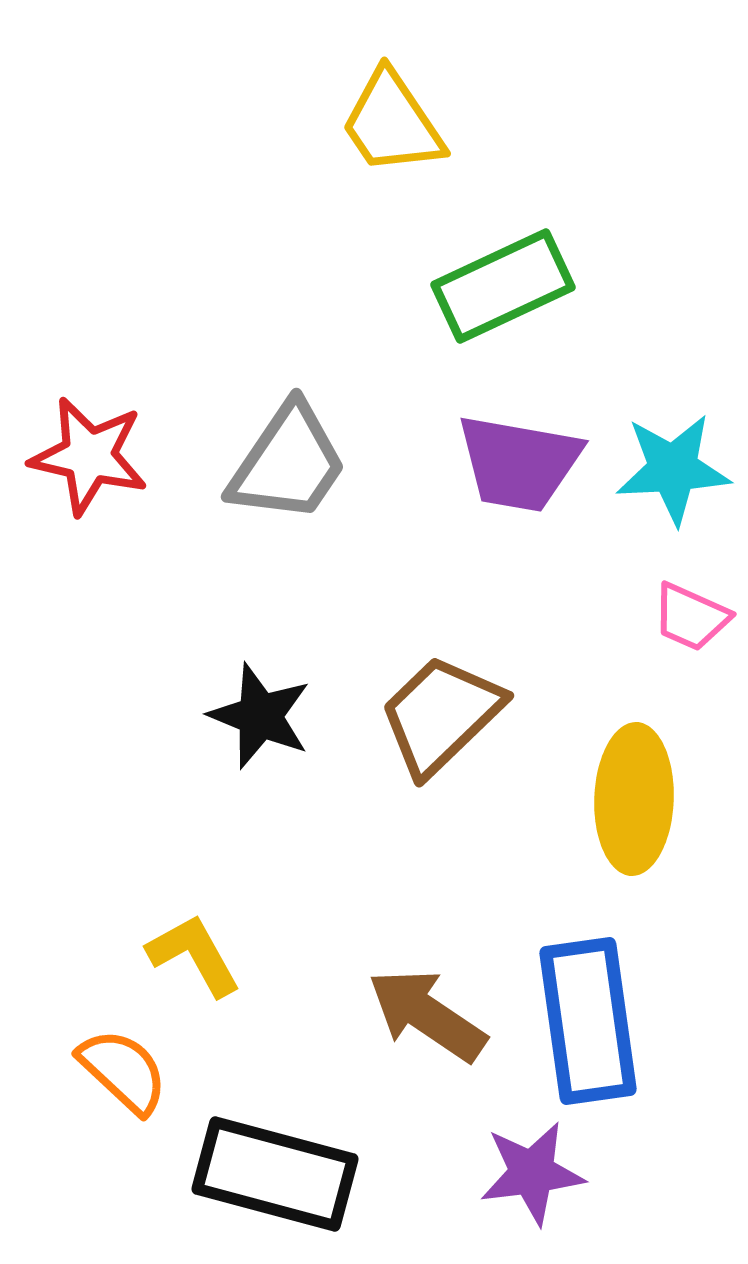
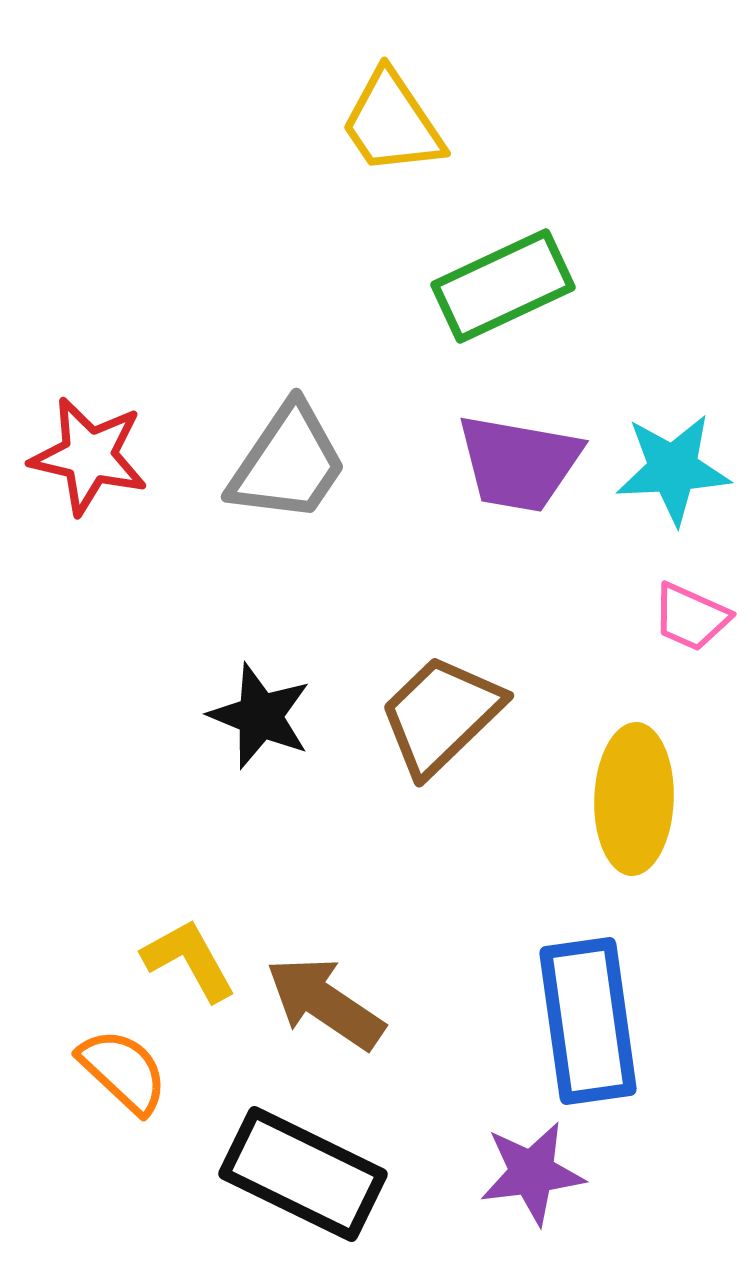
yellow L-shape: moved 5 px left, 5 px down
brown arrow: moved 102 px left, 12 px up
black rectangle: moved 28 px right; rotated 11 degrees clockwise
